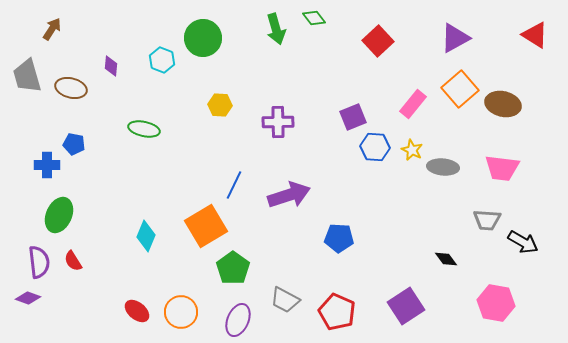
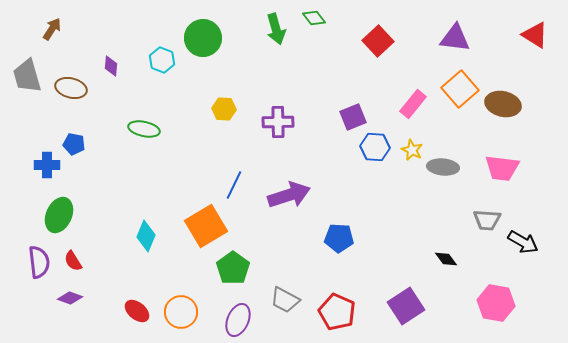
purple triangle at (455, 38): rotated 36 degrees clockwise
yellow hexagon at (220, 105): moved 4 px right, 4 px down
purple diamond at (28, 298): moved 42 px right
